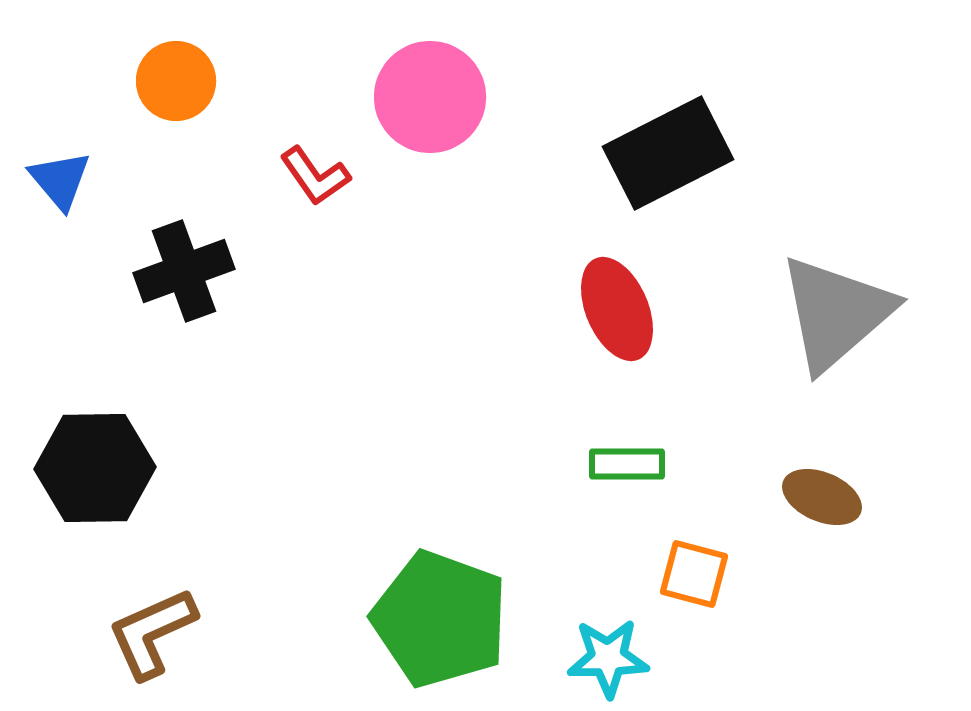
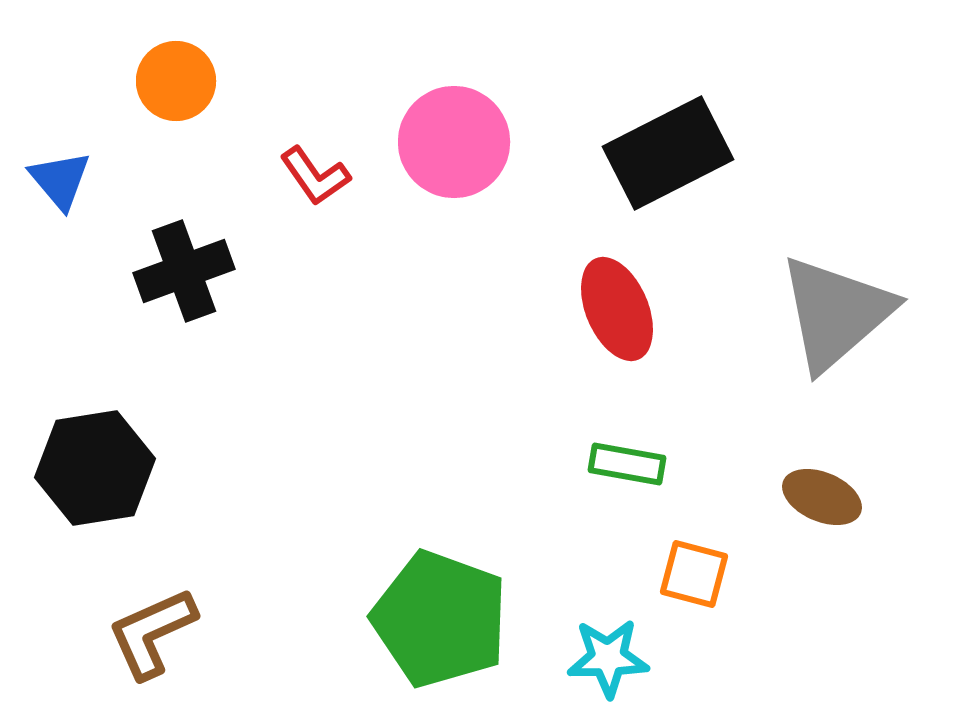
pink circle: moved 24 px right, 45 px down
green rectangle: rotated 10 degrees clockwise
black hexagon: rotated 8 degrees counterclockwise
